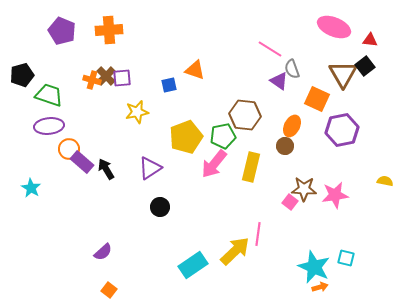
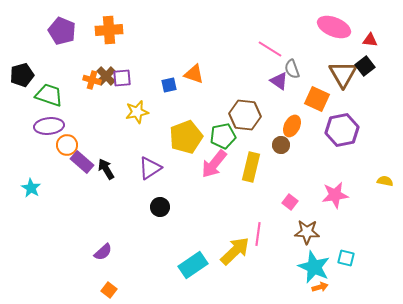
orange triangle at (195, 70): moved 1 px left, 4 px down
brown circle at (285, 146): moved 4 px left, 1 px up
orange circle at (69, 149): moved 2 px left, 4 px up
brown star at (304, 189): moved 3 px right, 43 px down
